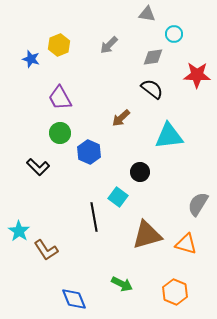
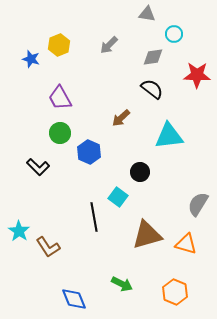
brown L-shape: moved 2 px right, 3 px up
